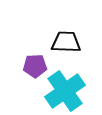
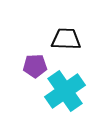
black trapezoid: moved 3 px up
